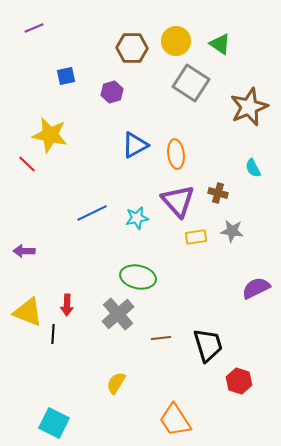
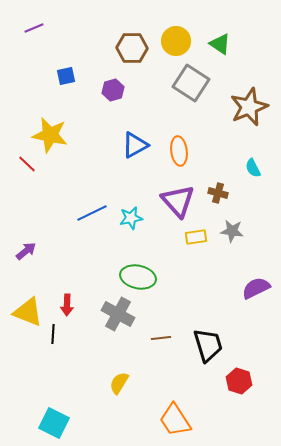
purple hexagon: moved 1 px right, 2 px up
orange ellipse: moved 3 px right, 3 px up
cyan star: moved 6 px left
purple arrow: moved 2 px right; rotated 140 degrees clockwise
gray cross: rotated 20 degrees counterclockwise
yellow semicircle: moved 3 px right
